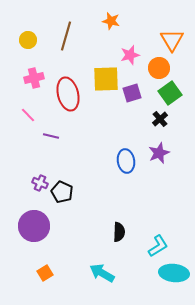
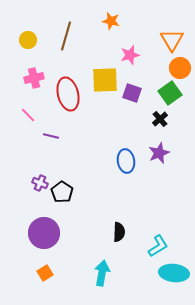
orange circle: moved 21 px right
yellow square: moved 1 px left, 1 px down
purple square: rotated 36 degrees clockwise
black pentagon: rotated 10 degrees clockwise
purple circle: moved 10 px right, 7 px down
cyan arrow: rotated 70 degrees clockwise
